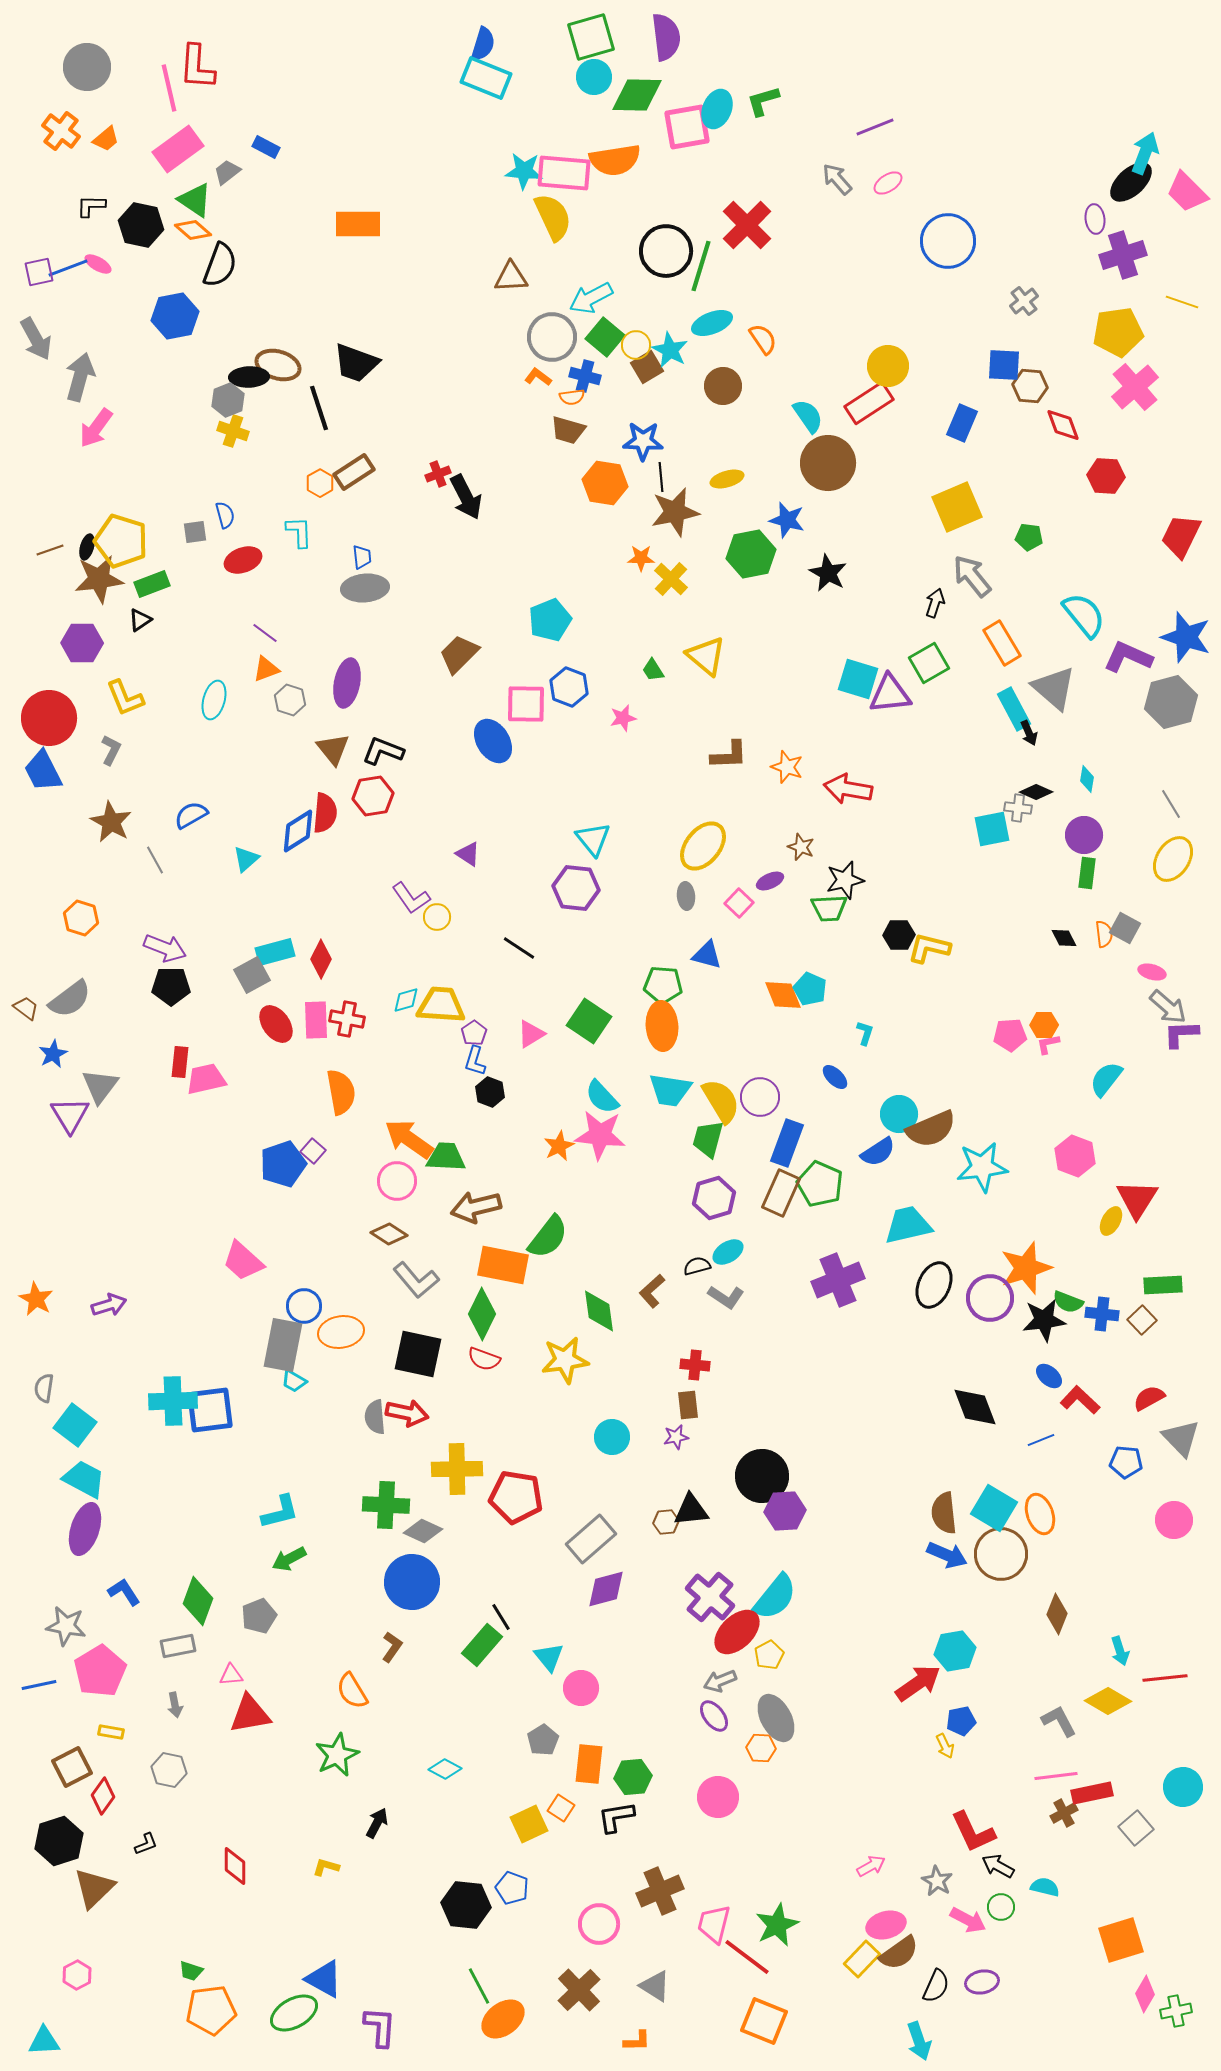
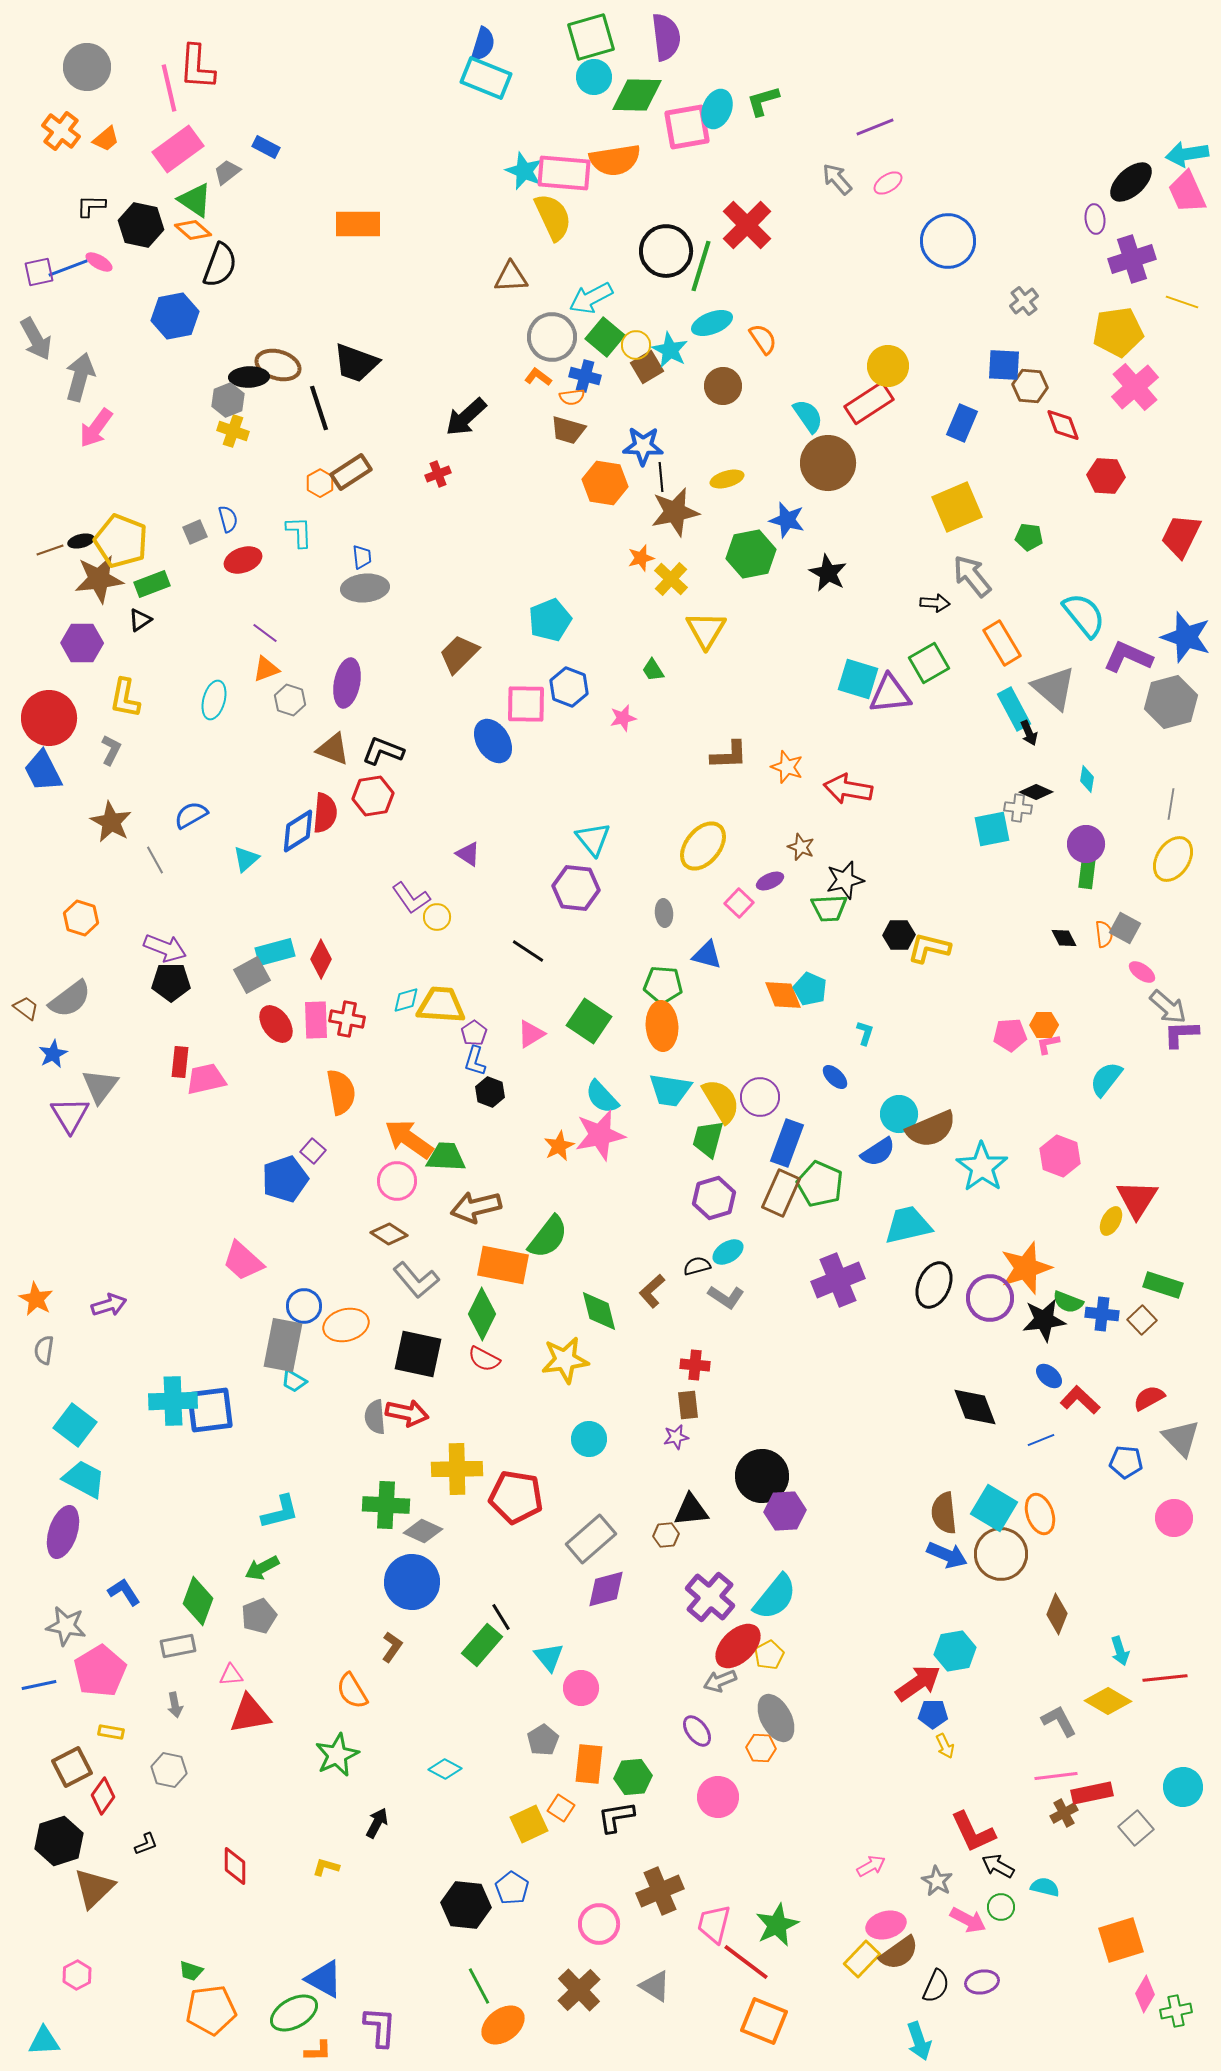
cyan arrow at (1145, 153): moved 42 px right, 1 px down; rotated 120 degrees counterclockwise
cyan star at (524, 171): rotated 18 degrees clockwise
pink trapezoid at (1187, 192): rotated 21 degrees clockwise
purple cross at (1123, 255): moved 9 px right, 4 px down
pink ellipse at (98, 264): moved 1 px right, 2 px up
blue star at (643, 441): moved 5 px down
brown rectangle at (354, 472): moved 3 px left
black arrow at (466, 497): moved 80 px up; rotated 75 degrees clockwise
blue semicircle at (225, 515): moved 3 px right, 4 px down
gray square at (195, 532): rotated 15 degrees counterclockwise
yellow pentagon at (121, 541): rotated 4 degrees clockwise
black ellipse at (87, 547): moved 6 px left, 6 px up; rotated 60 degrees clockwise
orange star at (641, 558): rotated 16 degrees counterclockwise
black arrow at (935, 603): rotated 76 degrees clockwise
yellow triangle at (706, 656): moved 26 px up; rotated 21 degrees clockwise
yellow L-shape at (125, 698): rotated 33 degrees clockwise
brown triangle at (333, 749): rotated 30 degrees counterclockwise
gray line at (1171, 804): rotated 40 degrees clockwise
purple circle at (1084, 835): moved 2 px right, 9 px down
gray ellipse at (686, 896): moved 22 px left, 17 px down
black line at (519, 948): moved 9 px right, 3 px down
pink ellipse at (1152, 972): moved 10 px left; rotated 20 degrees clockwise
black pentagon at (171, 986): moved 4 px up
pink star at (600, 1135): rotated 18 degrees counterclockwise
pink hexagon at (1075, 1156): moved 15 px left
blue pentagon at (283, 1164): moved 2 px right, 15 px down
cyan star at (982, 1167): rotated 30 degrees counterclockwise
green rectangle at (1163, 1285): rotated 21 degrees clockwise
green diamond at (599, 1311): rotated 6 degrees counterclockwise
orange ellipse at (341, 1332): moved 5 px right, 7 px up; rotated 6 degrees counterclockwise
red semicircle at (484, 1359): rotated 8 degrees clockwise
gray semicircle at (44, 1388): moved 38 px up
cyan circle at (612, 1437): moved 23 px left, 2 px down
pink circle at (1174, 1520): moved 2 px up
brown hexagon at (666, 1522): moved 13 px down
purple ellipse at (85, 1529): moved 22 px left, 3 px down
green arrow at (289, 1559): moved 27 px left, 9 px down
red ellipse at (737, 1632): moved 1 px right, 14 px down
purple ellipse at (714, 1716): moved 17 px left, 15 px down
blue pentagon at (961, 1721): moved 28 px left, 7 px up; rotated 12 degrees clockwise
blue pentagon at (512, 1888): rotated 12 degrees clockwise
red line at (747, 1957): moved 1 px left, 5 px down
orange ellipse at (503, 2019): moved 6 px down
orange L-shape at (637, 2041): moved 319 px left, 10 px down
